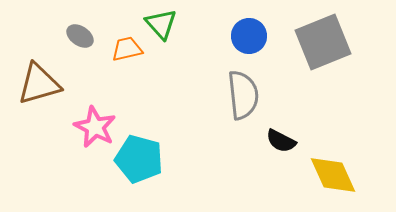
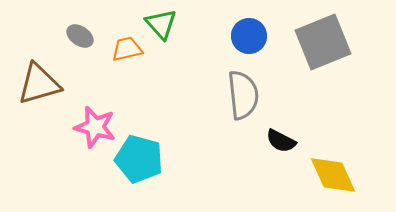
pink star: rotated 12 degrees counterclockwise
